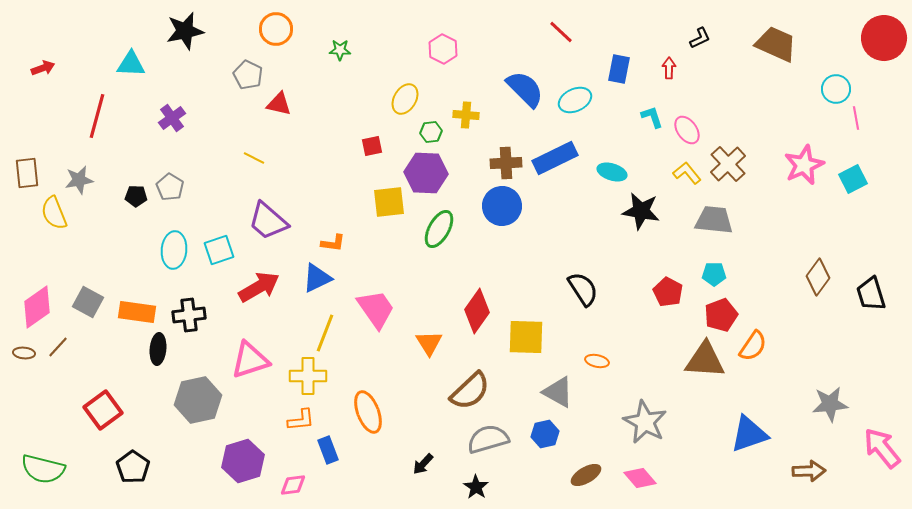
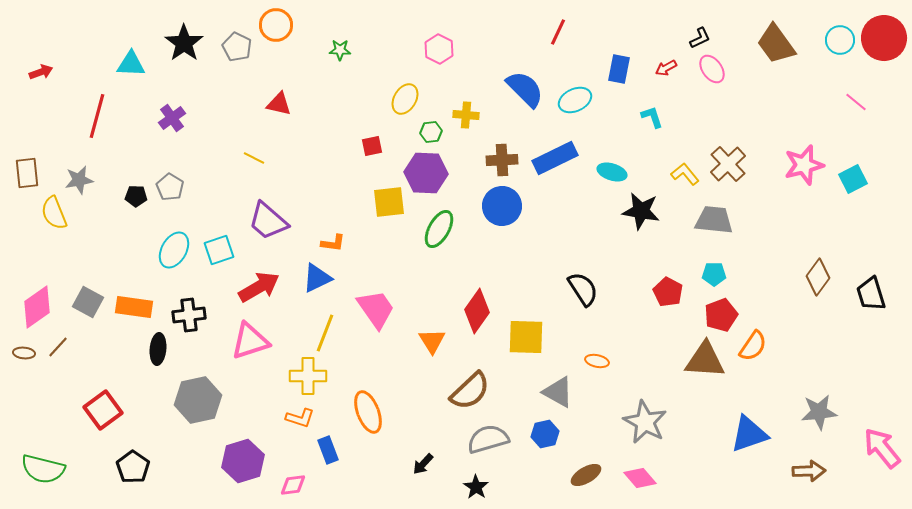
orange circle at (276, 29): moved 4 px up
black star at (185, 31): moved 1 px left, 12 px down; rotated 24 degrees counterclockwise
red line at (561, 32): moved 3 px left; rotated 72 degrees clockwise
brown trapezoid at (776, 44): rotated 150 degrees counterclockwise
pink hexagon at (443, 49): moved 4 px left
red arrow at (43, 68): moved 2 px left, 4 px down
red arrow at (669, 68): moved 3 px left; rotated 120 degrees counterclockwise
gray pentagon at (248, 75): moved 11 px left, 28 px up
cyan circle at (836, 89): moved 4 px right, 49 px up
pink line at (856, 118): moved 16 px up; rotated 40 degrees counterclockwise
pink ellipse at (687, 130): moved 25 px right, 61 px up
brown cross at (506, 163): moved 4 px left, 3 px up
pink star at (804, 165): rotated 9 degrees clockwise
yellow L-shape at (687, 173): moved 2 px left, 1 px down
cyan ellipse at (174, 250): rotated 24 degrees clockwise
orange rectangle at (137, 312): moved 3 px left, 5 px up
orange triangle at (429, 343): moved 3 px right, 2 px up
pink triangle at (250, 360): moved 19 px up
gray star at (830, 404): moved 11 px left, 8 px down
orange L-shape at (301, 420): moved 1 px left, 2 px up; rotated 24 degrees clockwise
